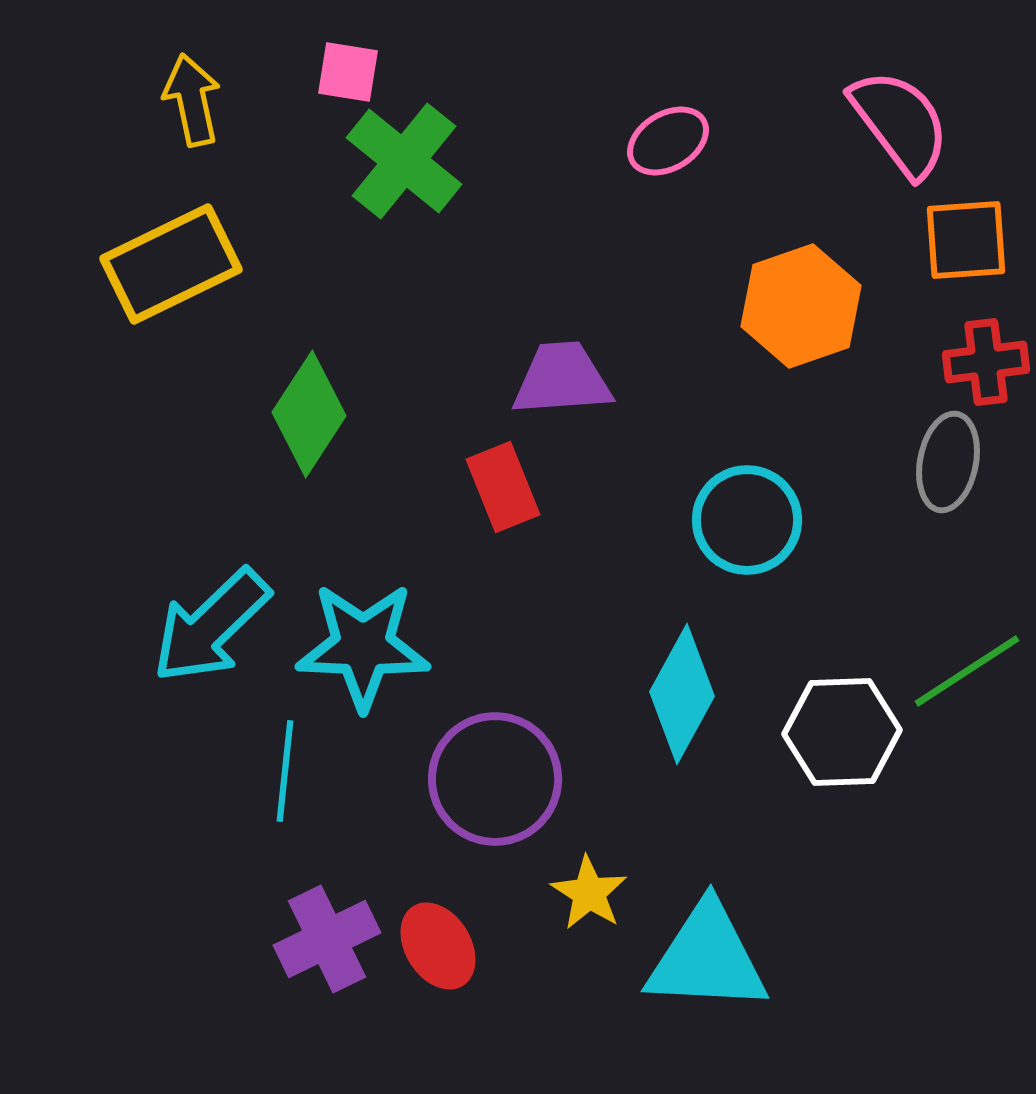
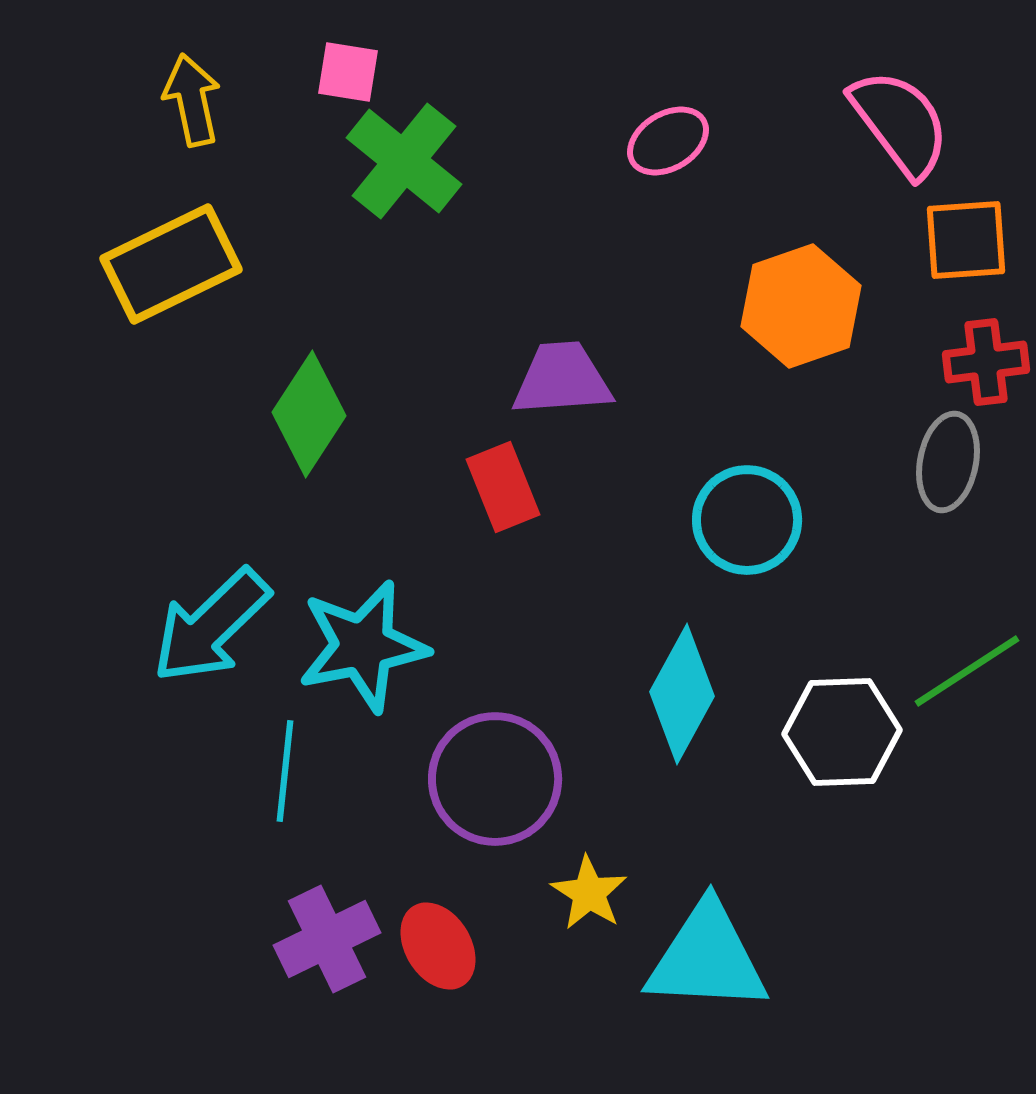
cyan star: rotated 13 degrees counterclockwise
